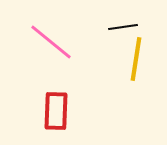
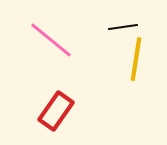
pink line: moved 2 px up
red rectangle: rotated 33 degrees clockwise
